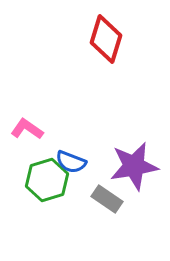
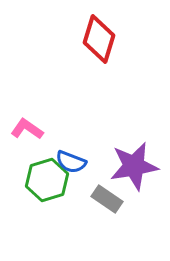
red diamond: moved 7 px left
